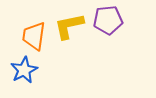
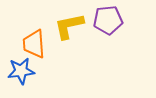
orange trapezoid: moved 8 px down; rotated 12 degrees counterclockwise
blue star: moved 3 px left, 1 px down; rotated 20 degrees clockwise
